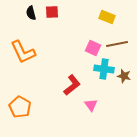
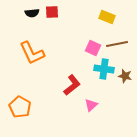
black semicircle: moved 1 px right; rotated 80 degrees counterclockwise
orange L-shape: moved 9 px right, 1 px down
brown star: moved 1 px right
pink triangle: rotated 24 degrees clockwise
